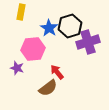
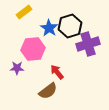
yellow rectangle: moved 3 px right; rotated 42 degrees clockwise
purple cross: moved 2 px down
purple star: rotated 16 degrees counterclockwise
brown semicircle: moved 3 px down
